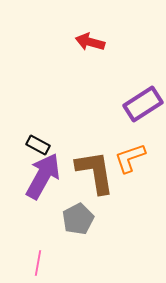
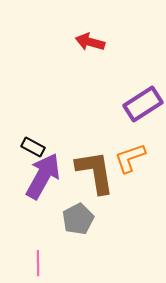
black rectangle: moved 5 px left, 2 px down
pink line: rotated 10 degrees counterclockwise
